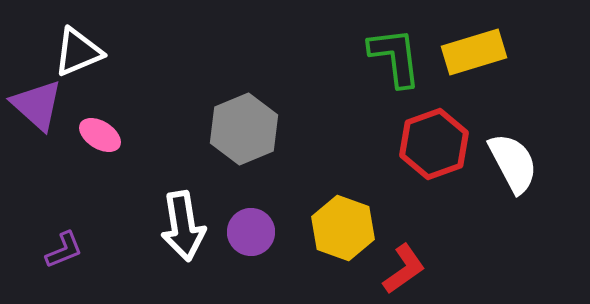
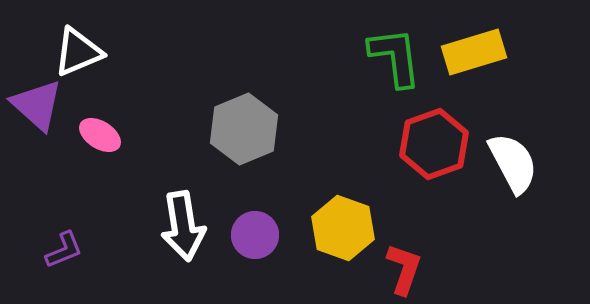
purple circle: moved 4 px right, 3 px down
red L-shape: rotated 36 degrees counterclockwise
